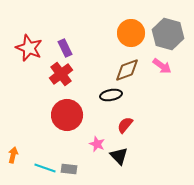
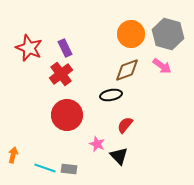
orange circle: moved 1 px down
